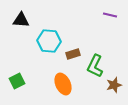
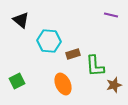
purple line: moved 1 px right
black triangle: rotated 36 degrees clockwise
green L-shape: rotated 30 degrees counterclockwise
